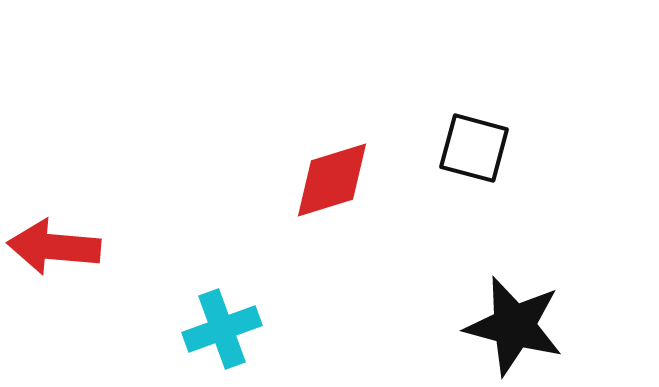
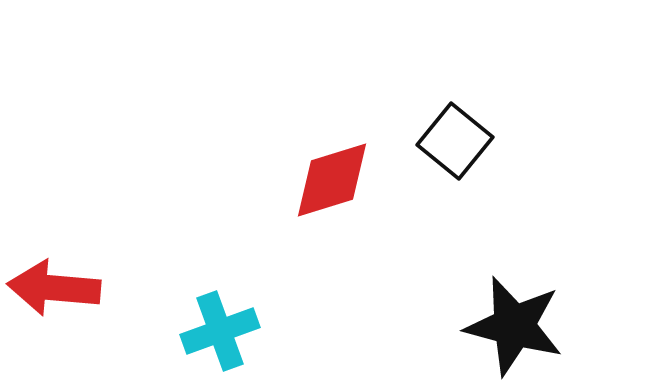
black square: moved 19 px left, 7 px up; rotated 24 degrees clockwise
red arrow: moved 41 px down
cyan cross: moved 2 px left, 2 px down
